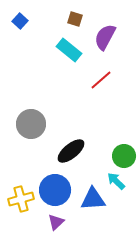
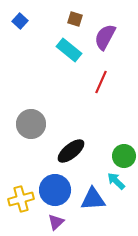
red line: moved 2 px down; rotated 25 degrees counterclockwise
